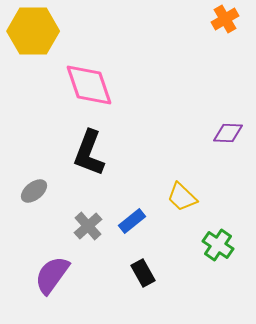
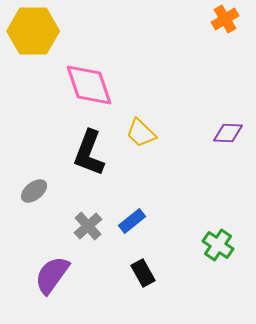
yellow trapezoid: moved 41 px left, 64 px up
